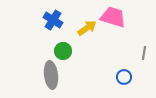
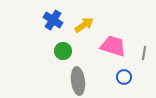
pink trapezoid: moved 29 px down
yellow arrow: moved 3 px left, 3 px up
gray ellipse: moved 27 px right, 6 px down
